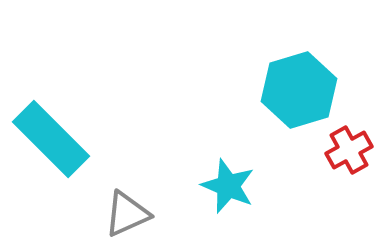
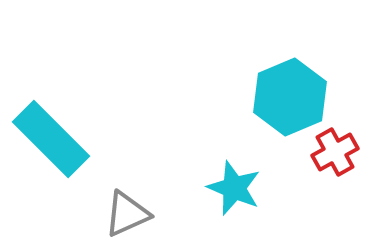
cyan hexagon: moved 9 px left, 7 px down; rotated 6 degrees counterclockwise
red cross: moved 14 px left, 2 px down
cyan star: moved 6 px right, 2 px down
